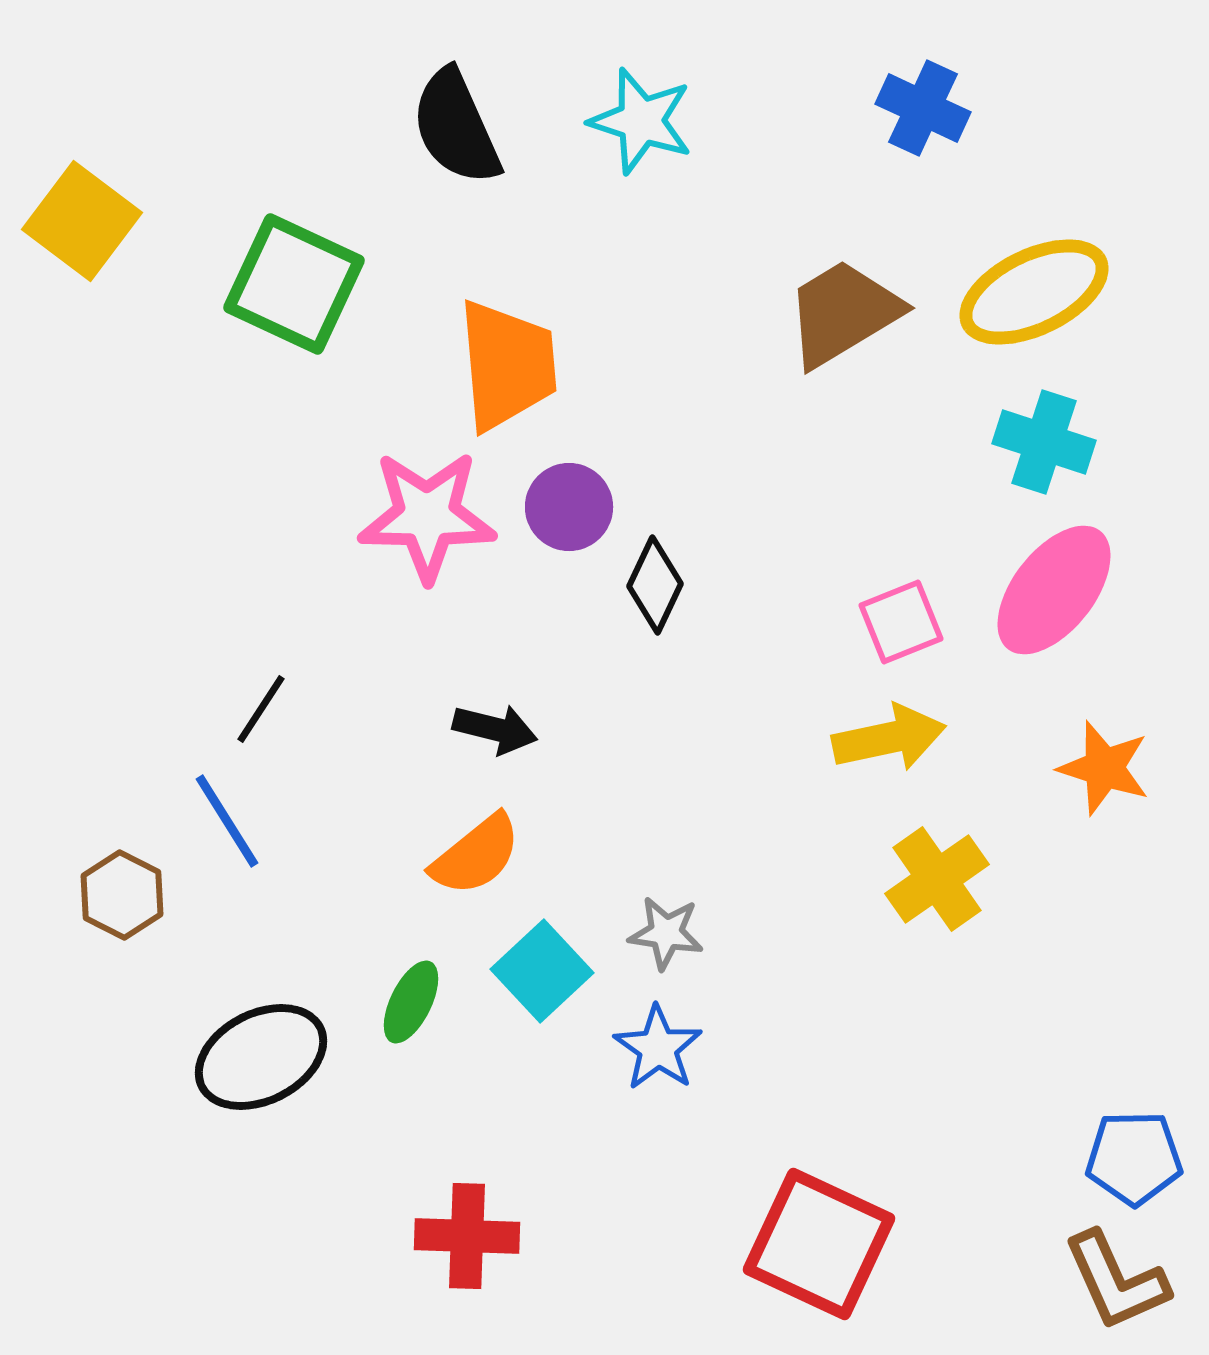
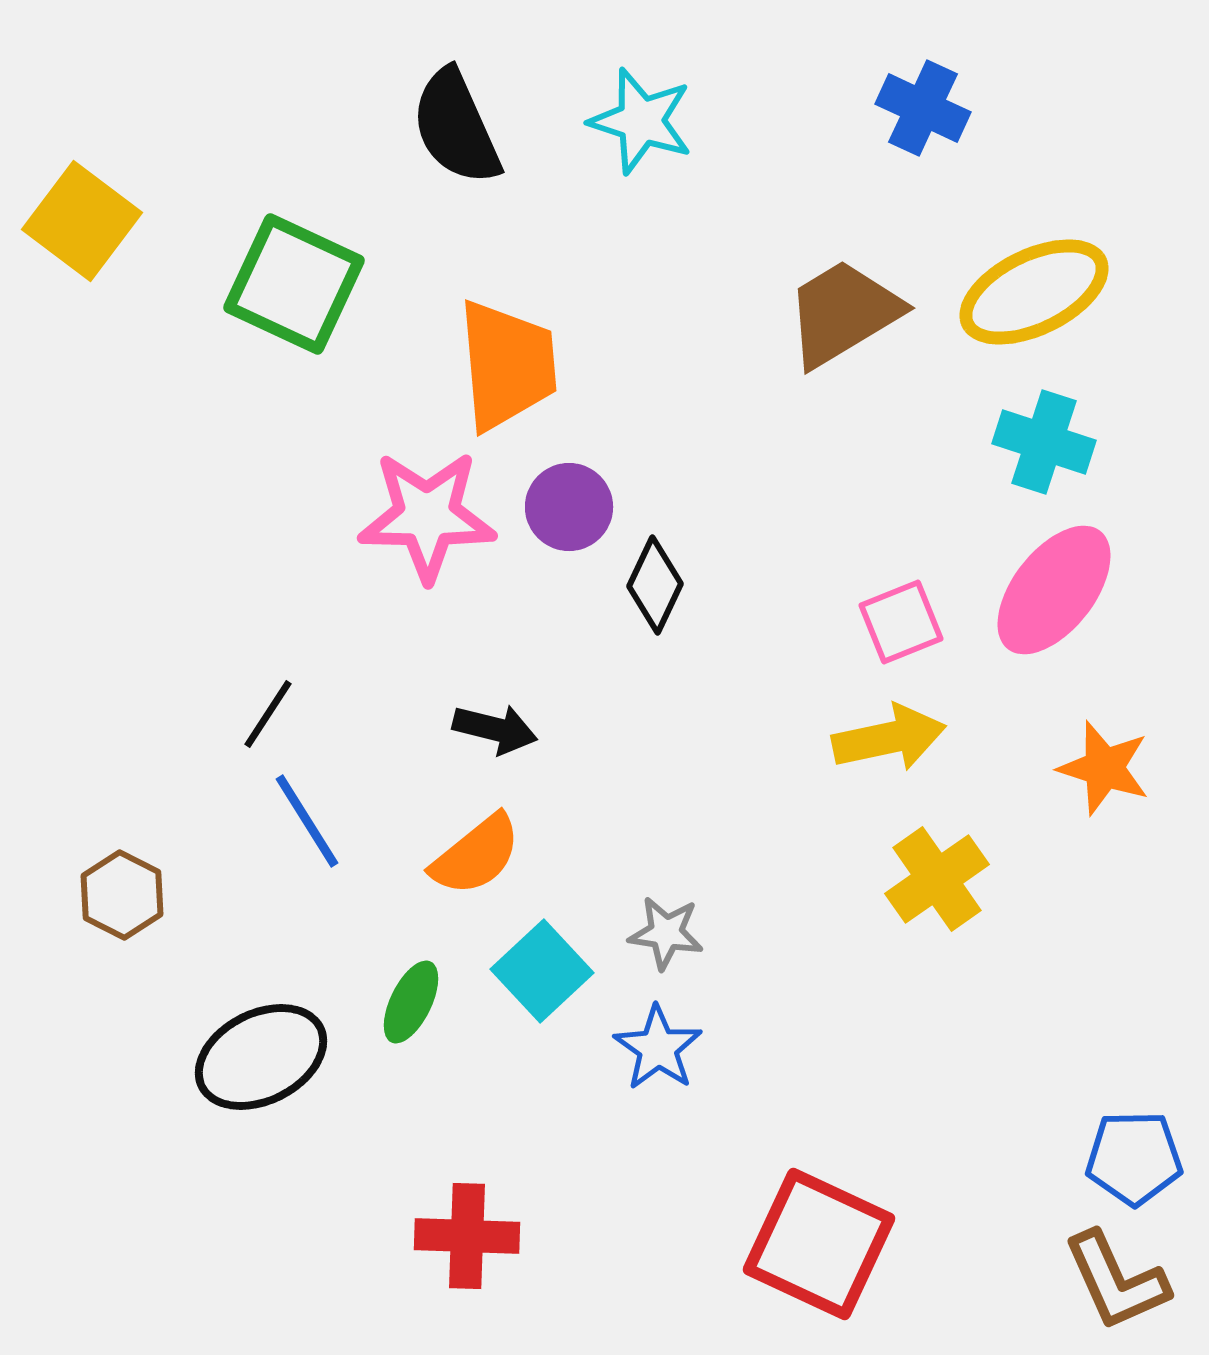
black line: moved 7 px right, 5 px down
blue line: moved 80 px right
